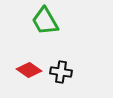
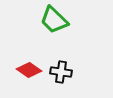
green trapezoid: moved 9 px right, 1 px up; rotated 16 degrees counterclockwise
